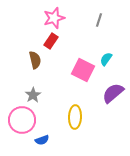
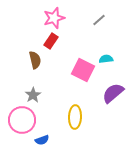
gray line: rotated 32 degrees clockwise
cyan semicircle: rotated 48 degrees clockwise
